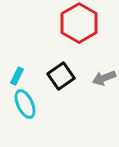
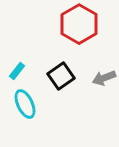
red hexagon: moved 1 px down
cyan rectangle: moved 5 px up; rotated 12 degrees clockwise
